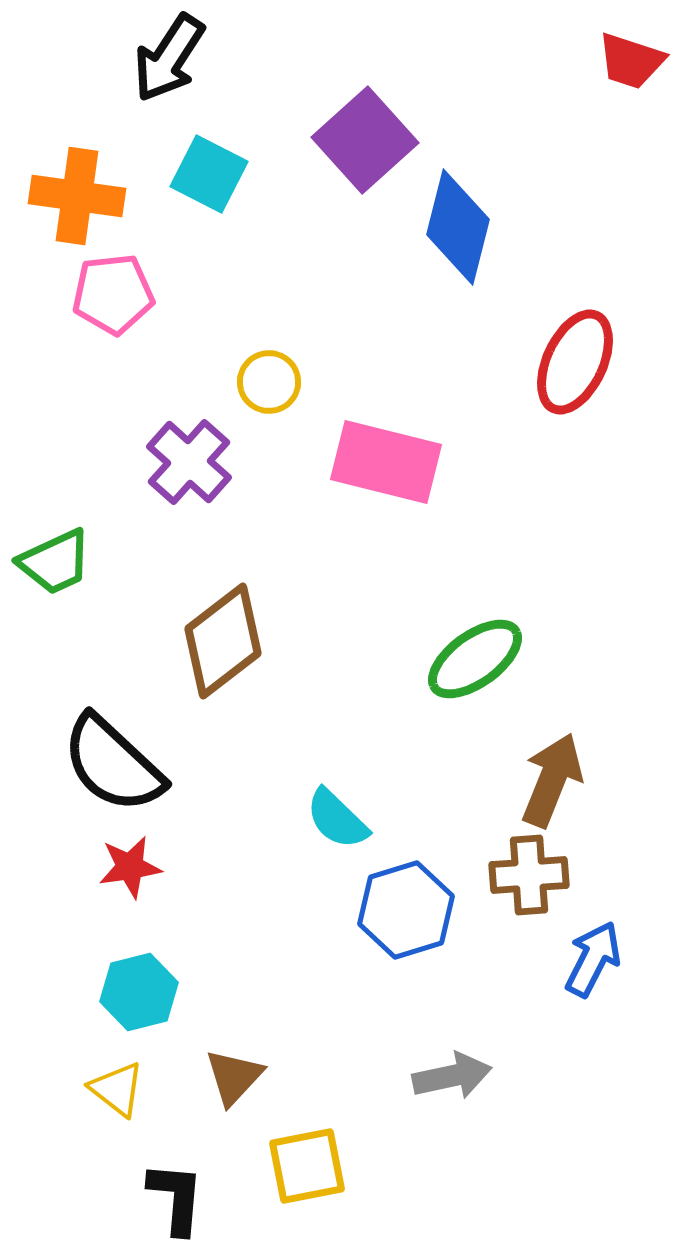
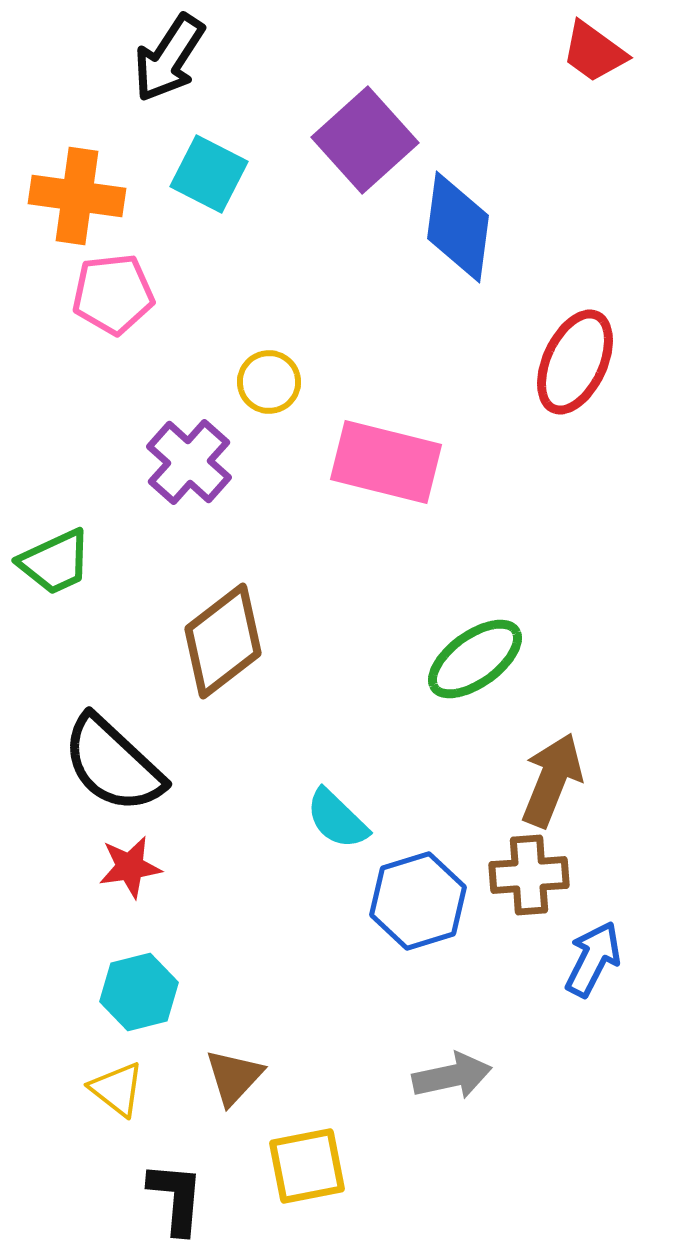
red trapezoid: moved 37 px left, 9 px up; rotated 18 degrees clockwise
blue diamond: rotated 7 degrees counterclockwise
blue hexagon: moved 12 px right, 9 px up
